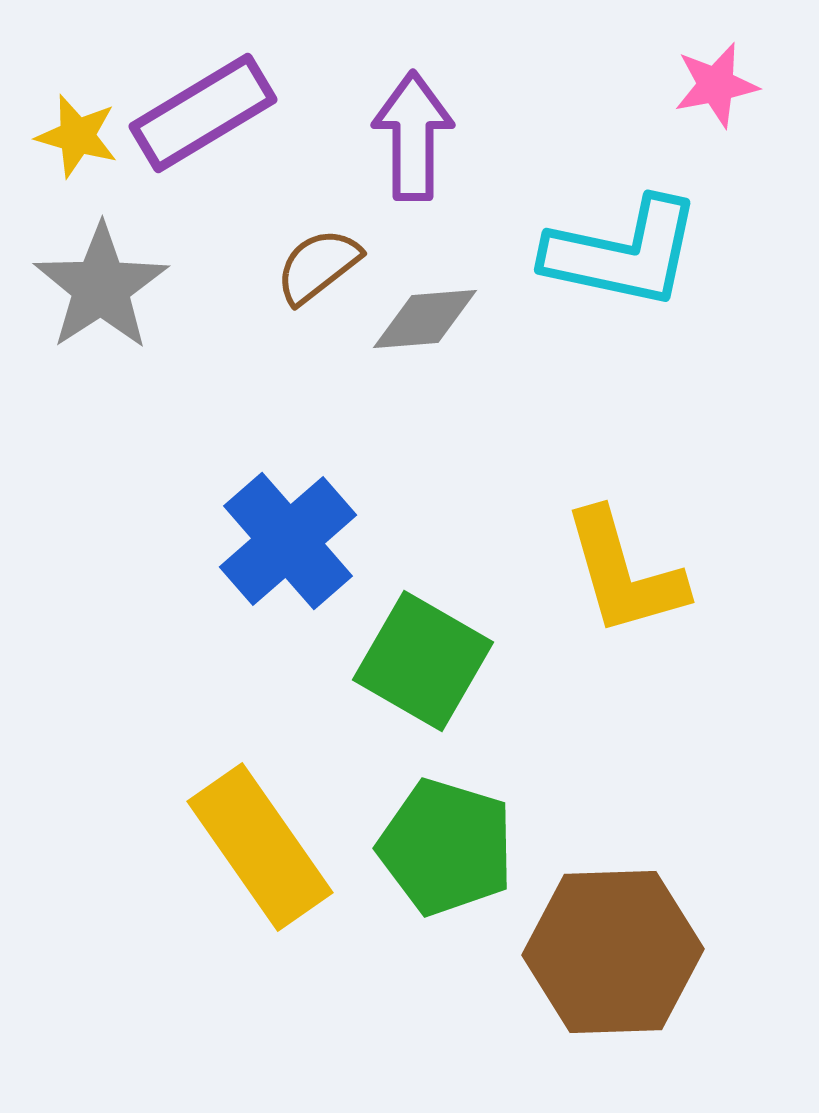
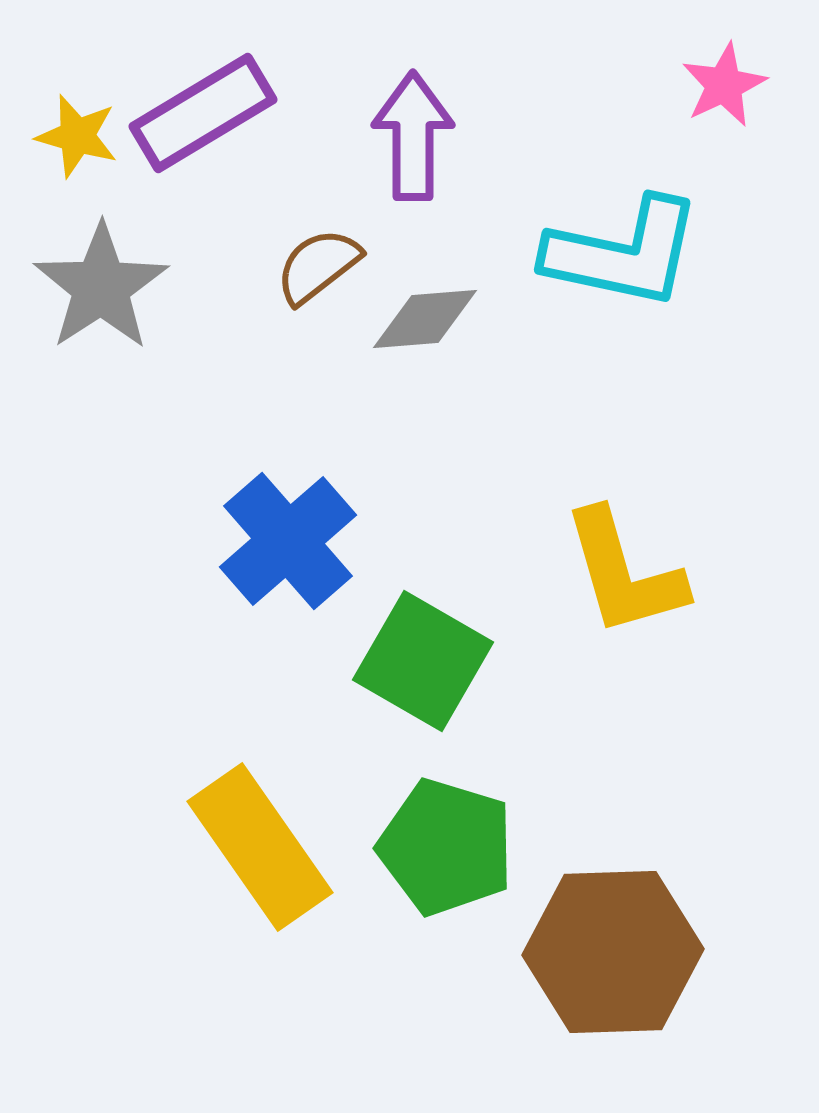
pink star: moved 8 px right; rotated 14 degrees counterclockwise
